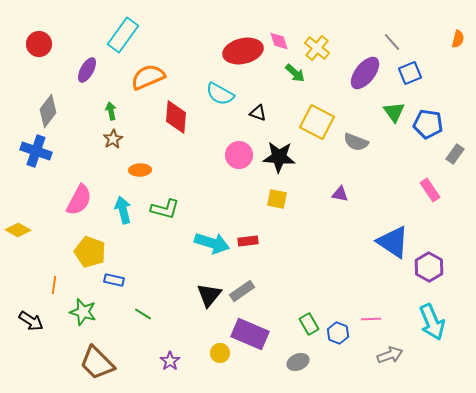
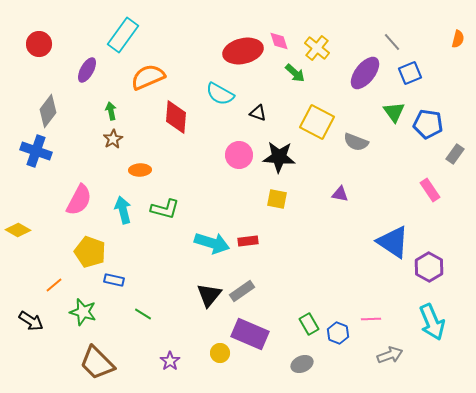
orange line at (54, 285): rotated 42 degrees clockwise
gray ellipse at (298, 362): moved 4 px right, 2 px down
